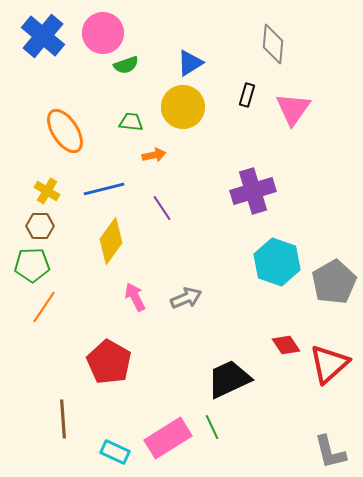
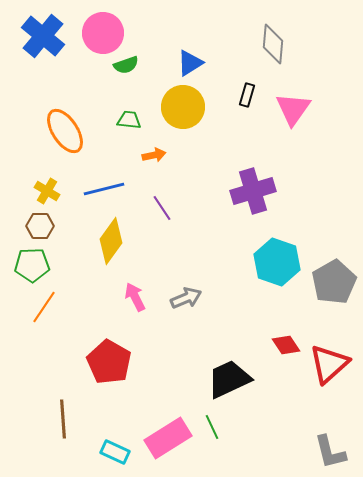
green trapezoid: moved 2 px left, 2 px up
